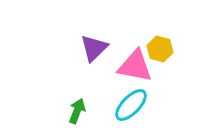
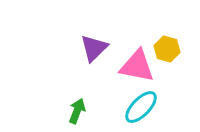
yellow hexagon: moved 7 px right
pink triangle: moved 2 px right
cyan ellipse: moved 10 px right, 2 px down
